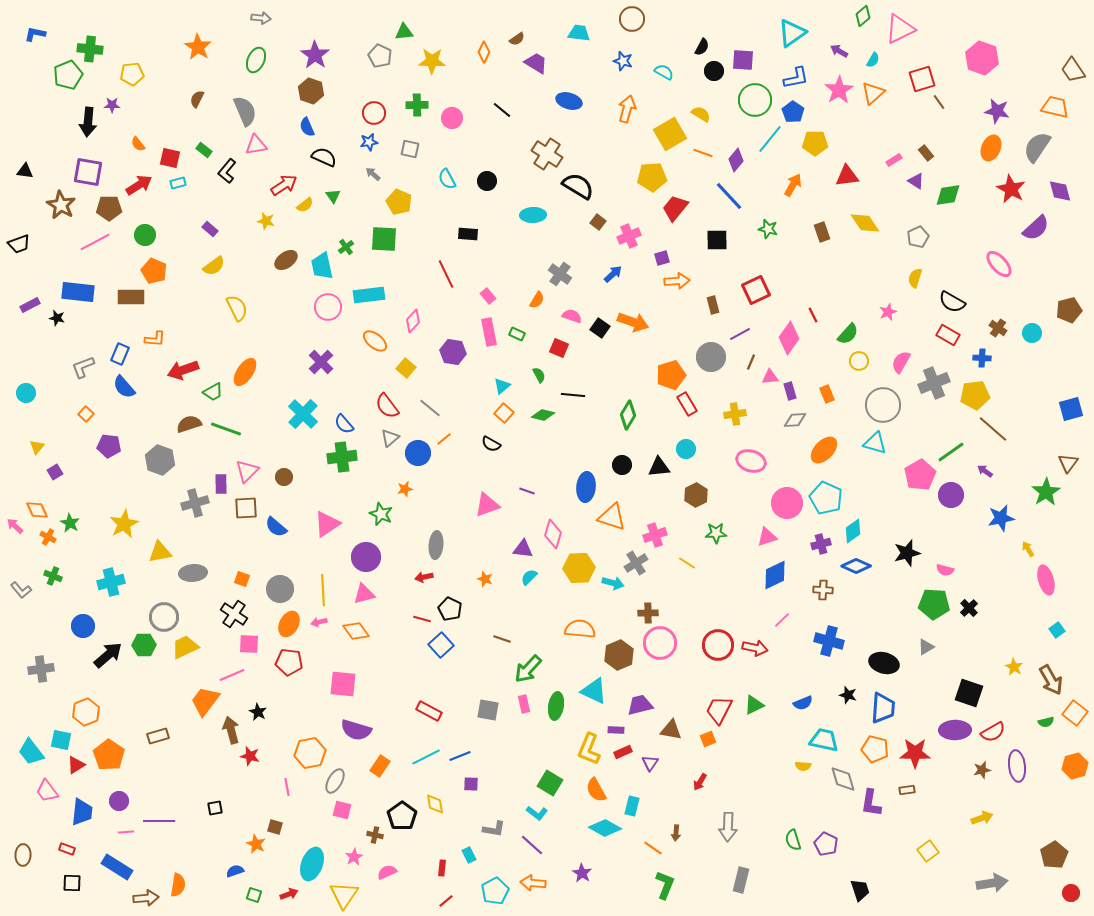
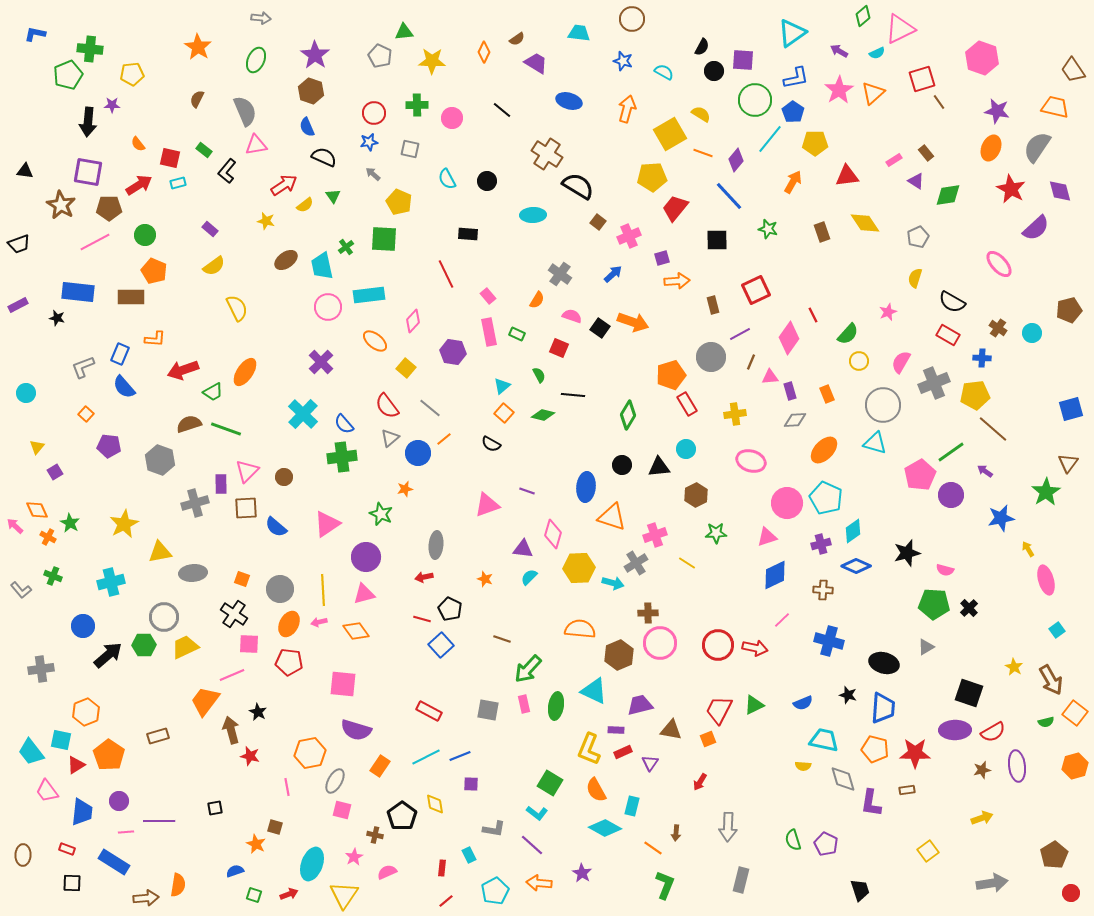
cyan semicircle at (873, 60): moved 4 px right, 7 px up; rotated 35 degrees clockwise
orange arrow at (793, 185): moved 3 px up
purple rectangle at (30, 305): moved 12 px left
blue rectangle at (117, 867): moved 3 px left, 5 px up
orange arrow at (533, 883): moved 6 px right
